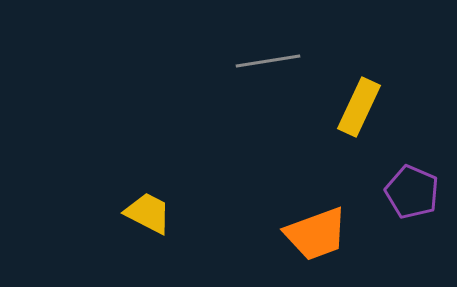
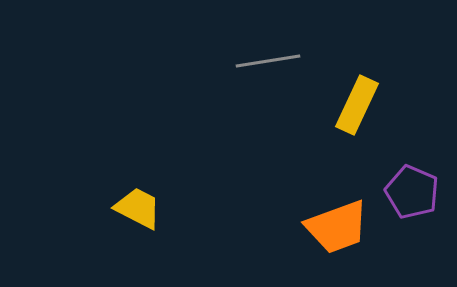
yellow rectangle: moved 2 px left, 2 px up
yellow trapezoid: moved 10 px left, 5 px up
orange trapezoid: moved 21 px right, 7 px up
